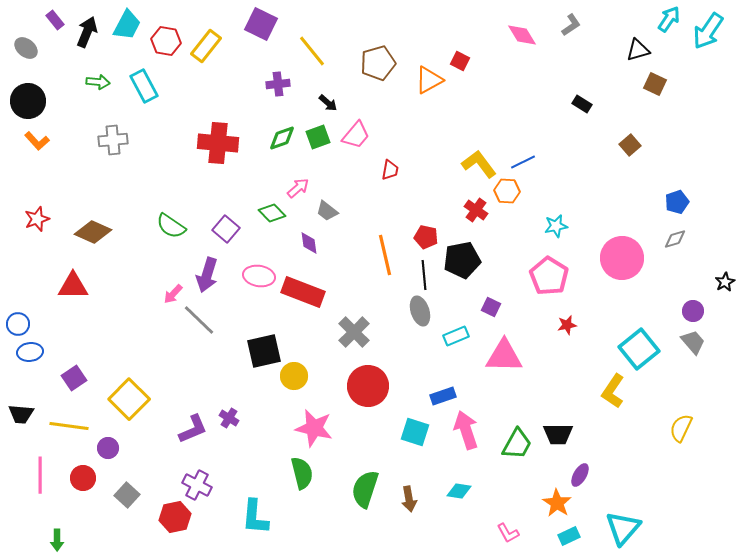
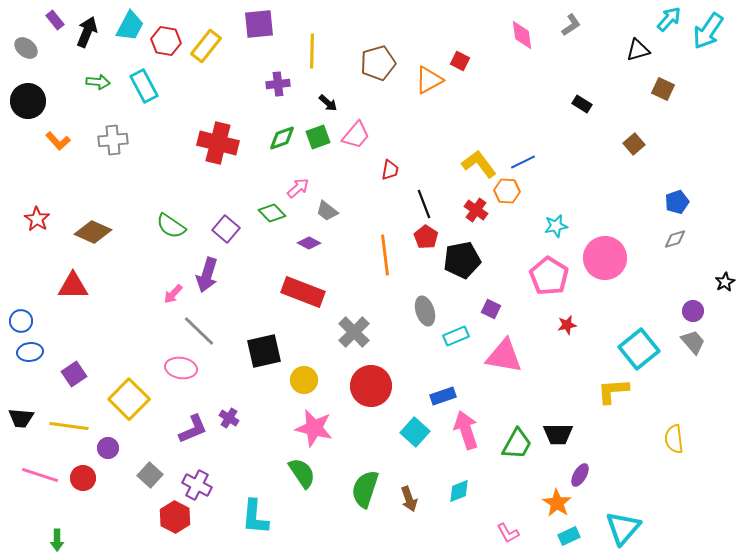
cyan arrow at (669, 19): rotated 8 degrees clockwise
purple square at (261, 24): moved 2 px left; rotated 32 degrees counterclockwise
cyan trapezoid at (127, 25): moved 3 px right, 1 px down
pink diamond at (522, 35): rotated 24 degrees clockwise
yellow line at (312, 51): rotated 40 degrees clockwise
brown square at (655, 84): moved 8 px right, 5 px down
orange L-shape at (37, 141): moved 21 px right
red cross at (218, 143): rotated 9 degrees clockwise
brown square at (630, 145): moved 4 px right, 1 px up
red star at (37, 219): rotated 20 degrees counterclockwise
red pentagon at (426, 237): rotated 20 degrees clockwise
purple diamond at (309, 243): rotated 55 degrees counterclockwise
orange line at (385, 255): rotated 6 degrees clockwise
pink circle at (622, 258): moved 17 px left
black line at (424, 275): moved 71 px up; rotated 16 degrees counterclockwise
pink ellipse at (259, 276): moved 78 px left, 92 px down
purple square at (491, 307): moved 2 px down
gray ellipse at (420, 311): moved 5 px right
gray line at (199, 320): moved 11 px down
blue circle at (18, 324): moved 3 px right, 3 px up
pink triangle at (504, 356): rotated 9 degrees clockwise
yellow circle at (294, 376): moved 10 px right, 4 px down
purple square at (74, 378): moved 4 px up
red circle at (368, 386): moved 3 px right
yellow L-shape at (613, 391): rotated 52 degrees clockwise
black trapezoid at (21, 414): moved 4 px down
yellow semicircle at (681, 428): moved 7 px left, 11 px down; rotated 32 degrees counterclockwise
cyan square at (415, 432): rotated 24 degrees clockwise
green semicircle at (302, 473): rotated 20 degrees counterclockwise
pink line at (40, 475): rotated 72 degrees counterclockwise
cyan diamond at (459, 491): rotated 30 degrees counterclockwise
gray square at (127, 495): moved 23 px right, 20 px up
brown arrow at (409, 499): rotated 10 degrees counterclockwise
red hexagon at (175, 517): rotated 20 degrees counterclockwise
